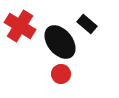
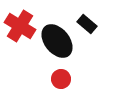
black ellipse: moved 3 px left, 1 px up
red circle: moved 5 px down
